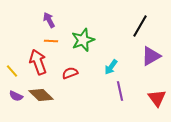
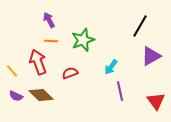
red triangle: moved 1 px left, 3 px down
